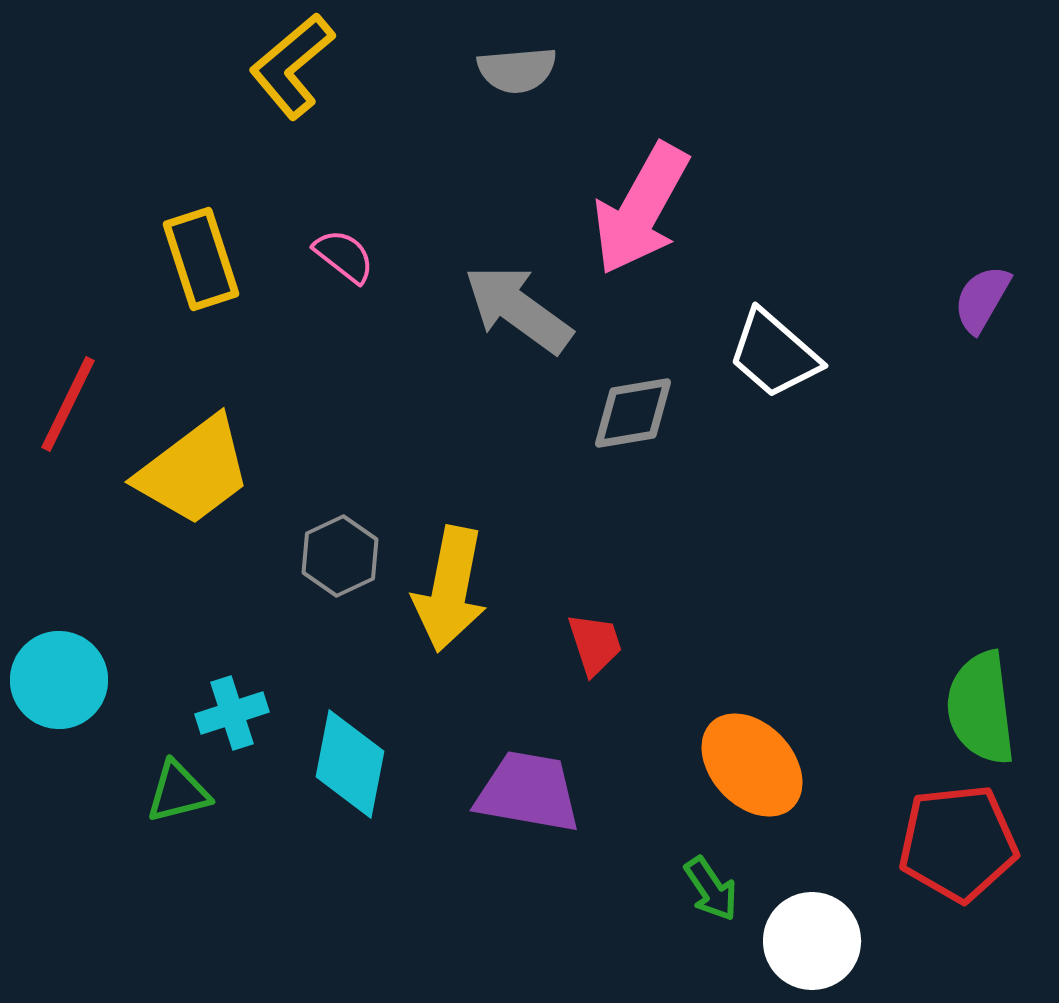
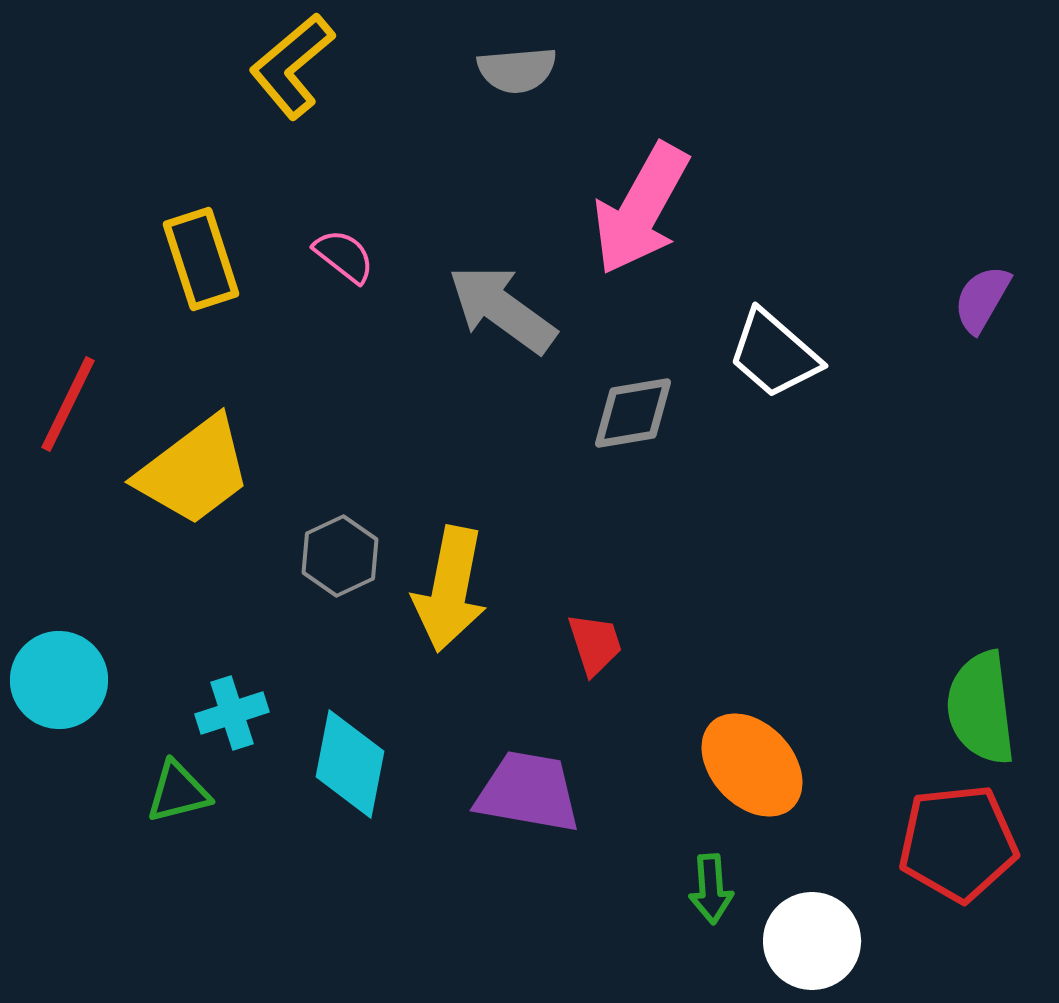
gray arrow: moved 16 px left
green arrow: rotated 30 degrees clockwise
